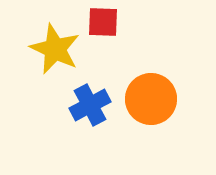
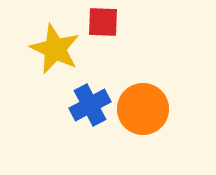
orange circle: moved 8 px left, 10 px down
